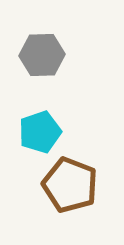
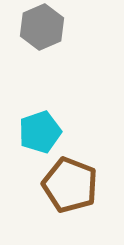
gray hexagon: moved 28 px up; rotated 21 degrees counterclockwise
